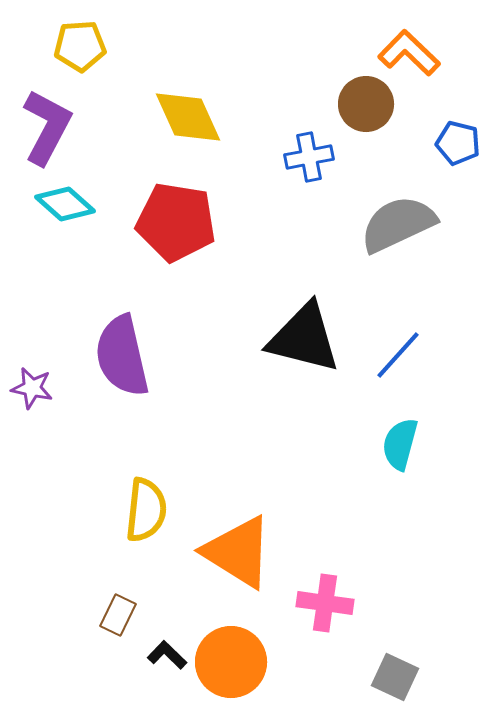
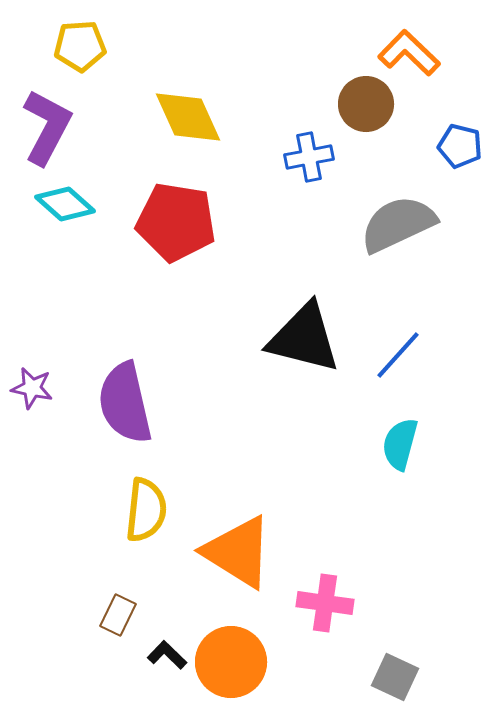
blue pentagon: moved 2 px right, 3 px down
purple semicircle: moved 3 px right, 47 px down
